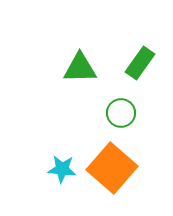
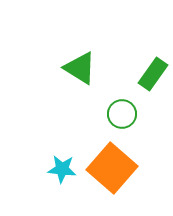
green rectangle: moved 13 px right, 11 px down
green triangle: rotated 33 degrees clockwise
green circle: moved 1 px right, 1 px down
